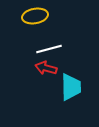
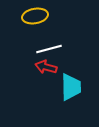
red arrow: moved 1 px up
